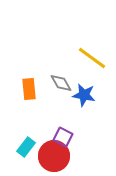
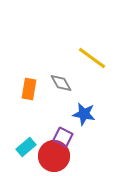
orange rectangle: rotated 15 degrees clockwise
blue star: moved 19 px down
cyan rectangle: rotated 12 degrees clockwise
